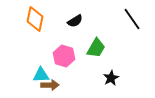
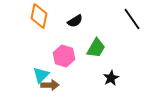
orange diamond: moved 4 px right, 3 px up
cyan triangle: rotated 42 degrees counterclockwise
